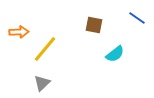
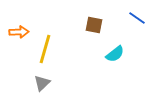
yellow line: rotated 24 degrees counterclockwise
